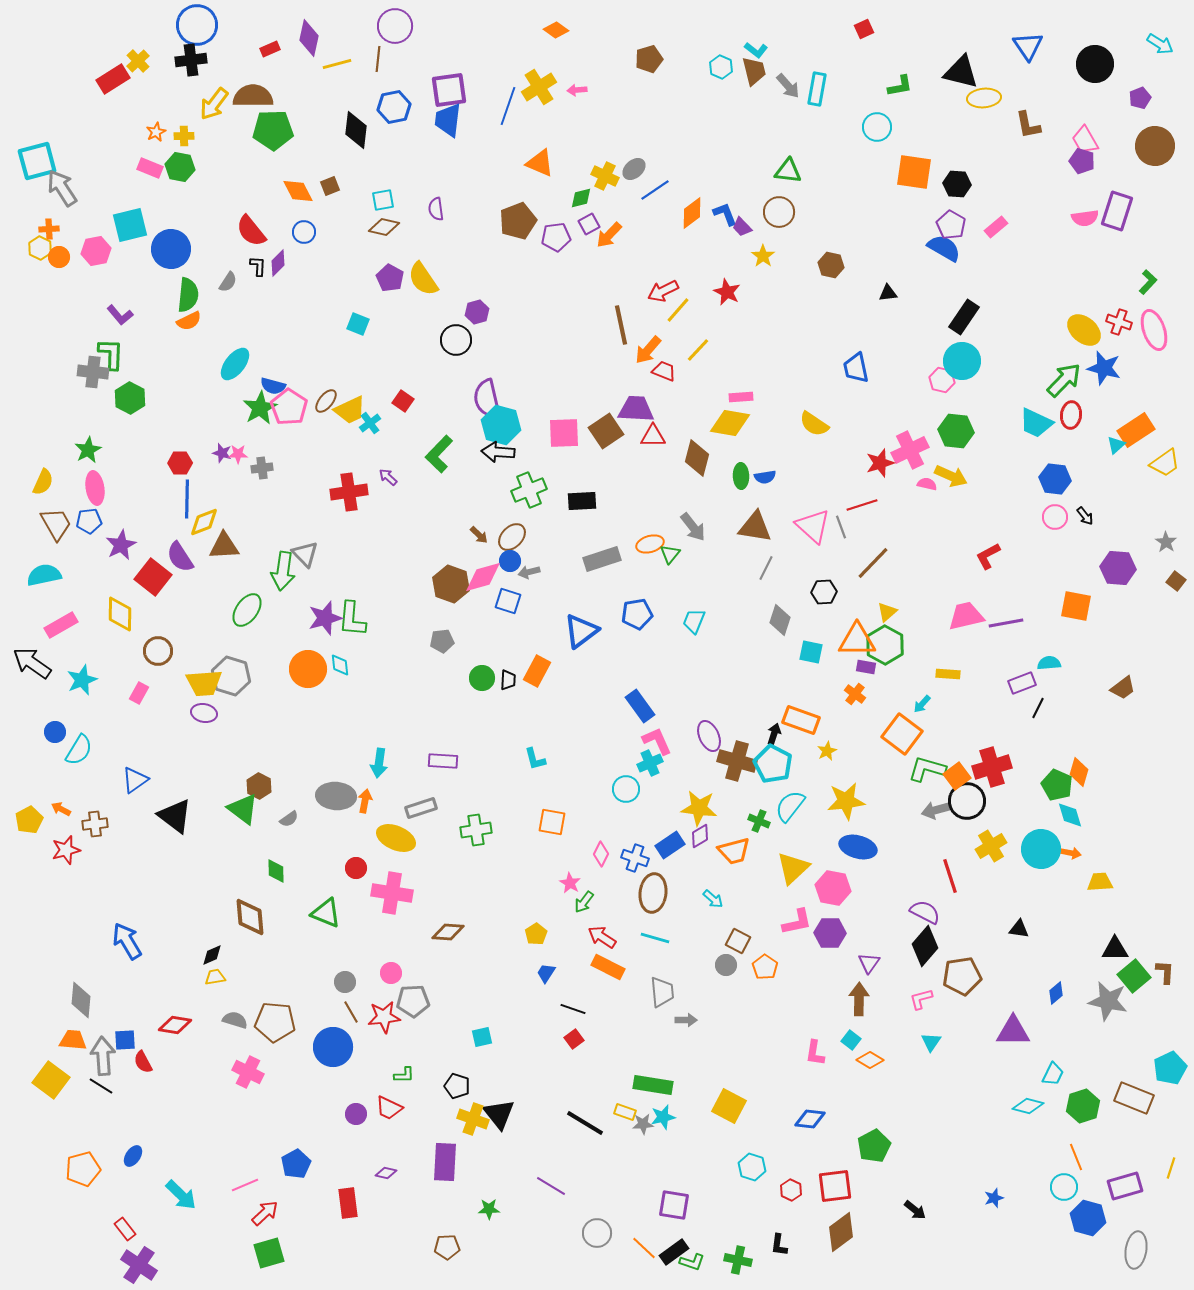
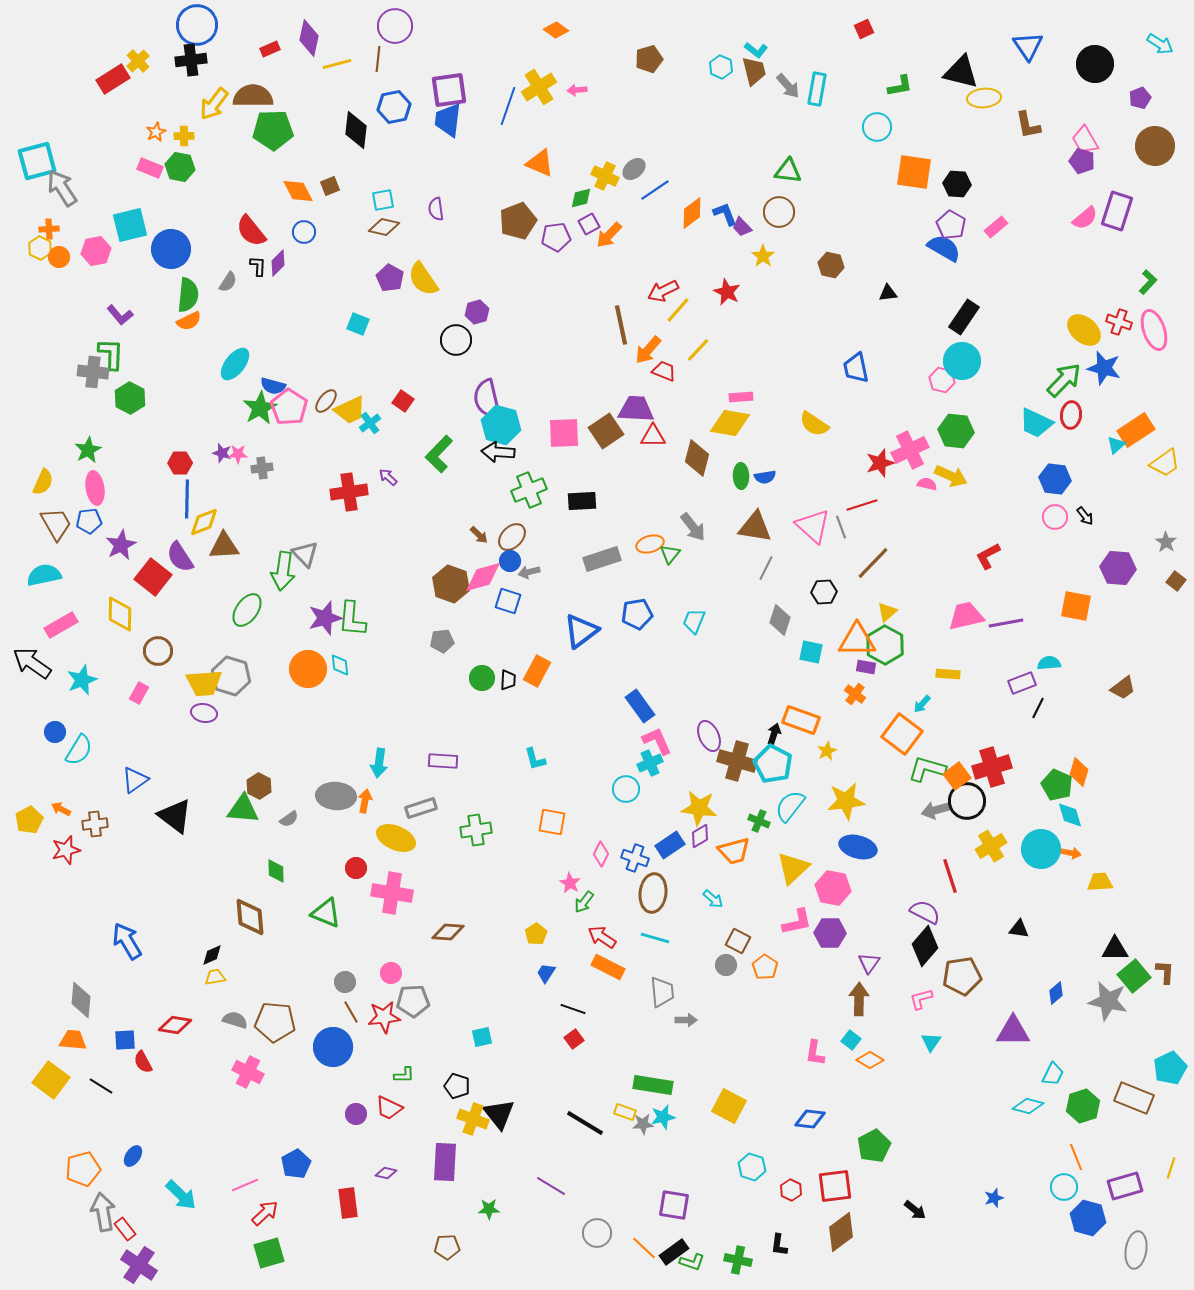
pink semicircle at (1085, 218): rotated 32 degrees counterclockwise
green triangle at (243, 809): rotated 32 degrees counterclockwise
gray arrow at (103, 1056): moved 156 px down; rotated 6 degrees counterclockwise
